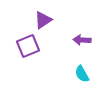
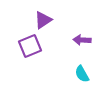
purple square: moved 2 px right
